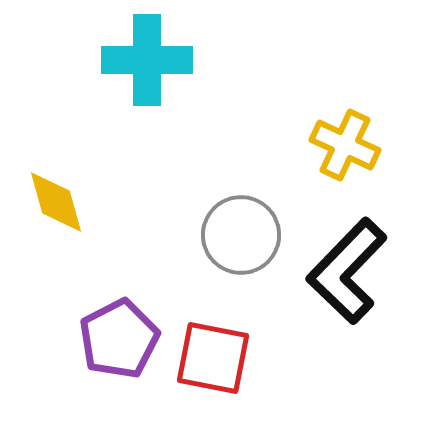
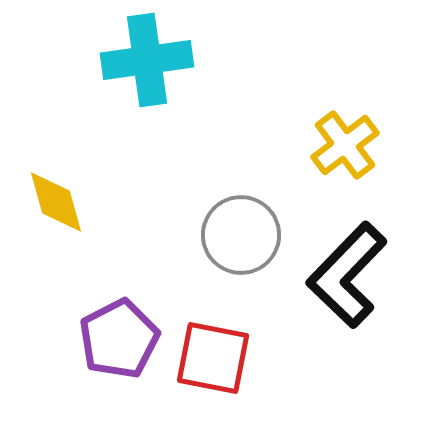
cyan cross: rotated 8 degrees counterclockwise
yellow cross: rotated 28 degrees clockwise
black L-shape: moved 4 px down
